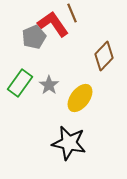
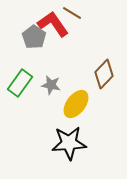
brown line: rotated 36 degrees counterclockwise
gray pentagon: rotated 15 degrees counterclockwise
brown diamond: moved 18 px down
gray star: moved 2 px right; rotated 24 degrees counterclockwise
yellow ellipse: moved 4 px left, 6 px down
black star: rotated 16 degrees counterclockwise
